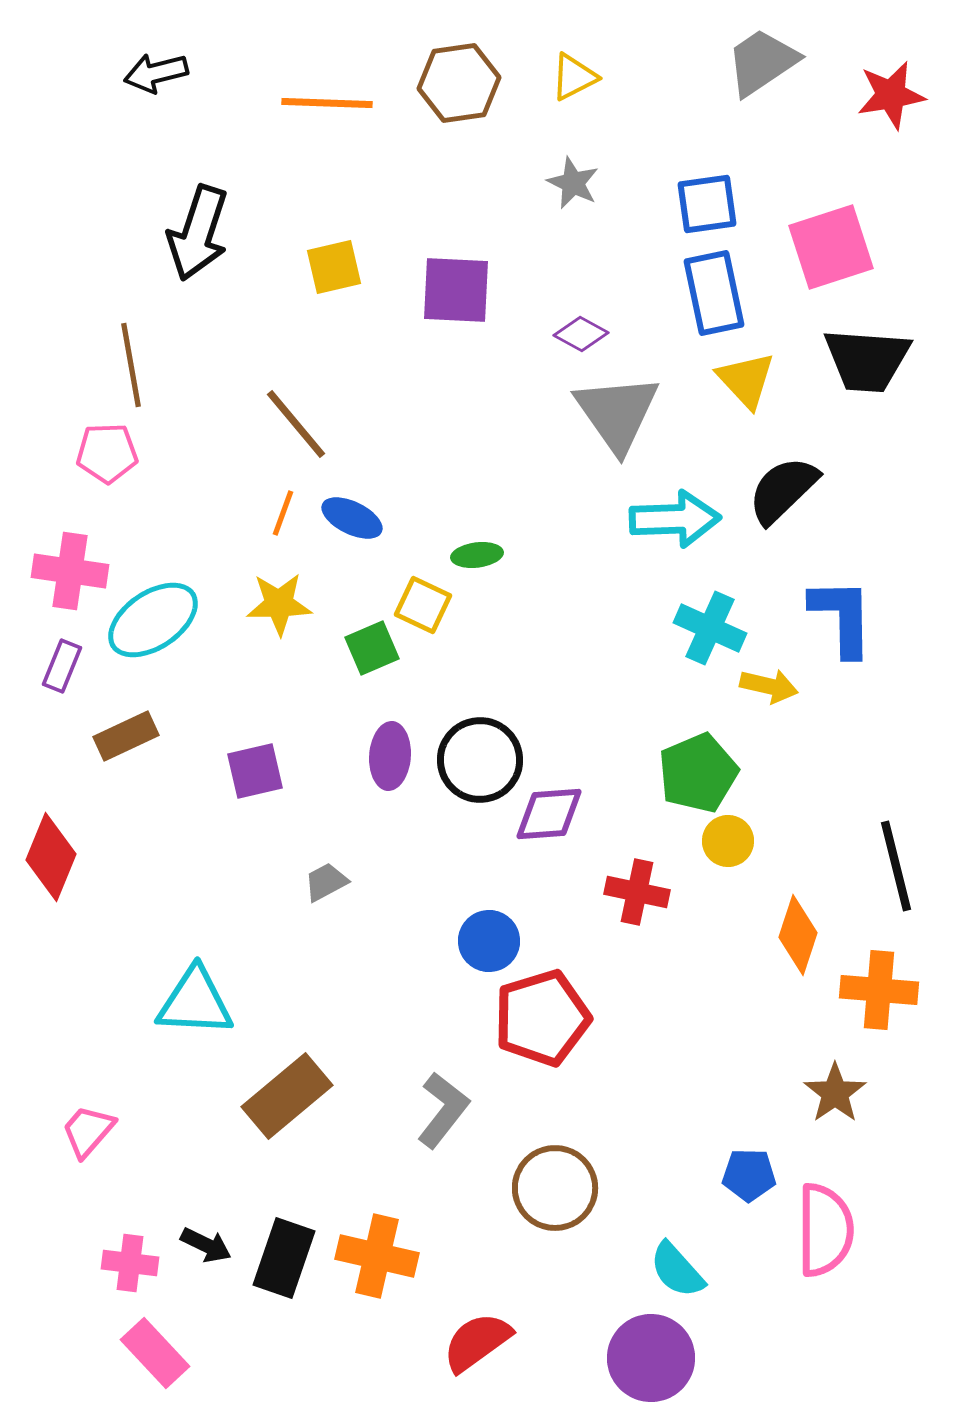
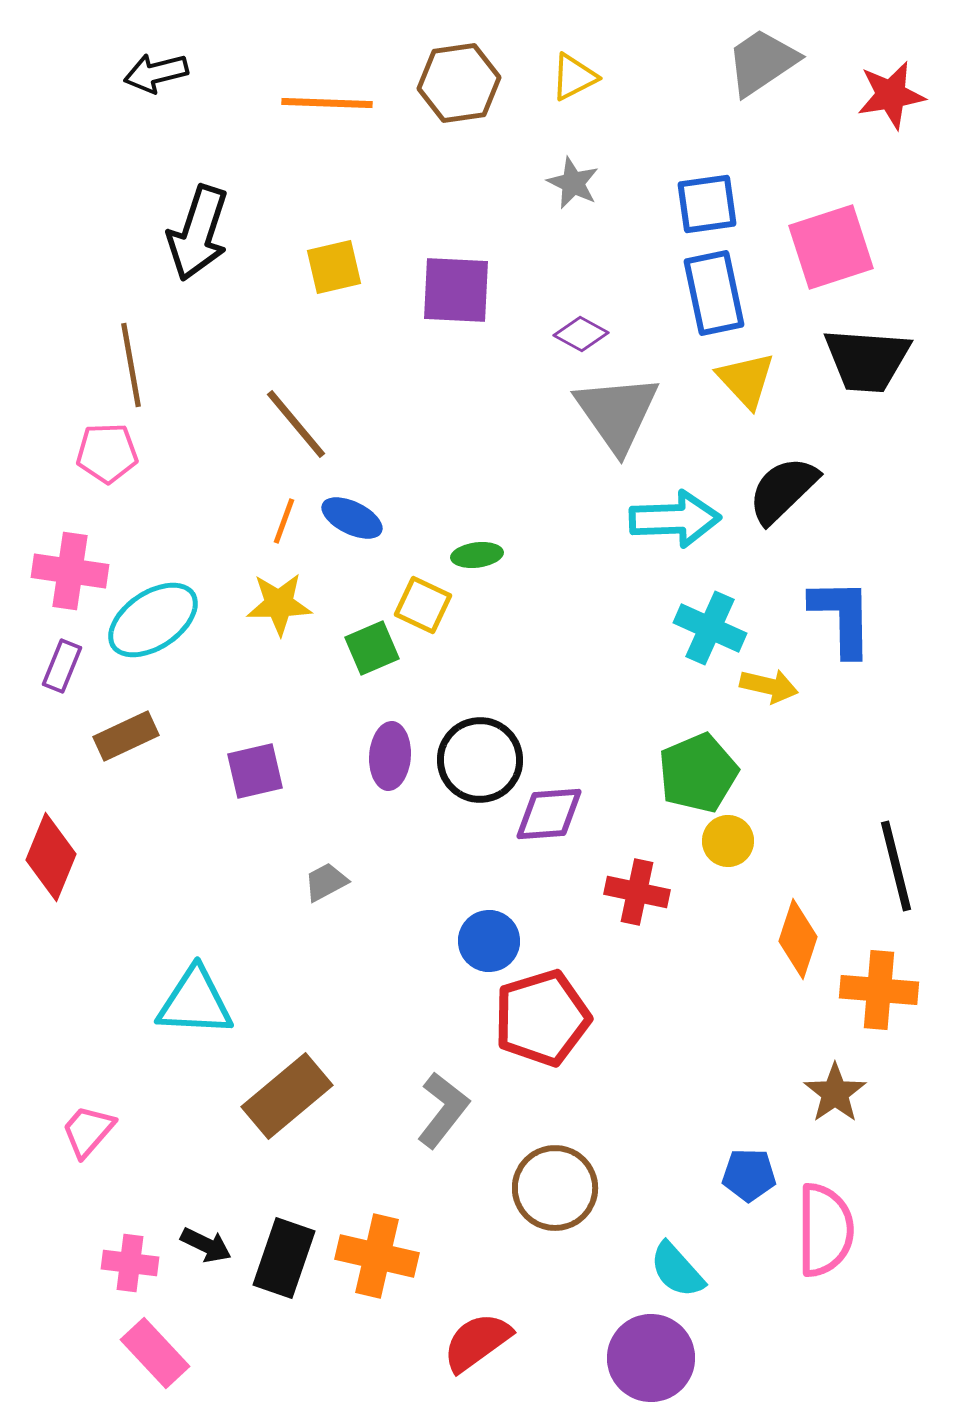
orange line at (283, 513): moved 1 px right, 8 px down
orange diamond at (798, 935): moved 4 px down
